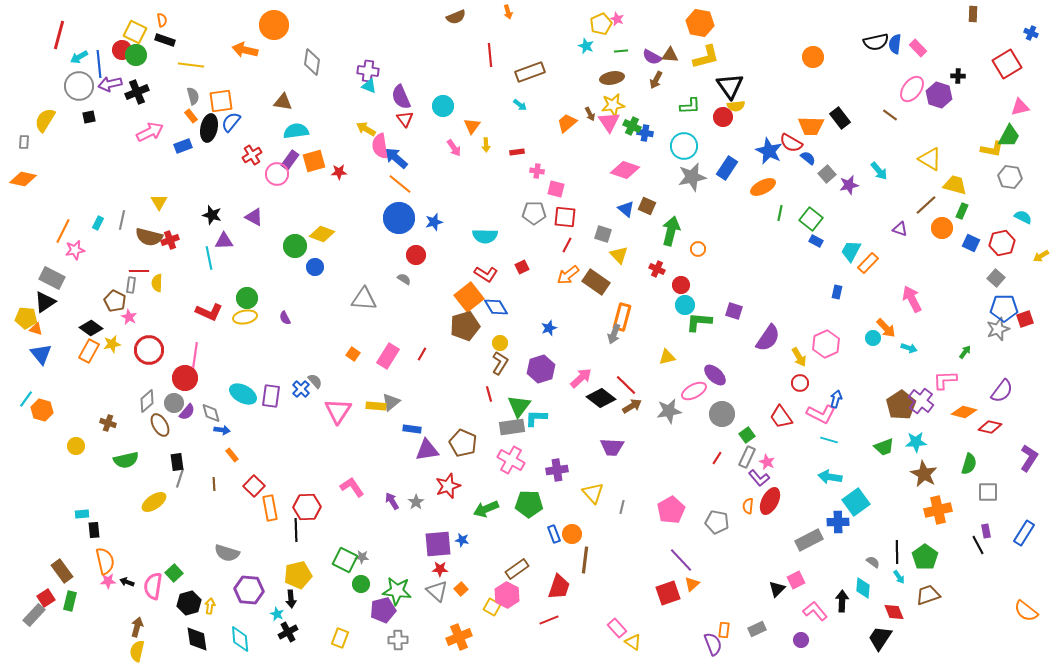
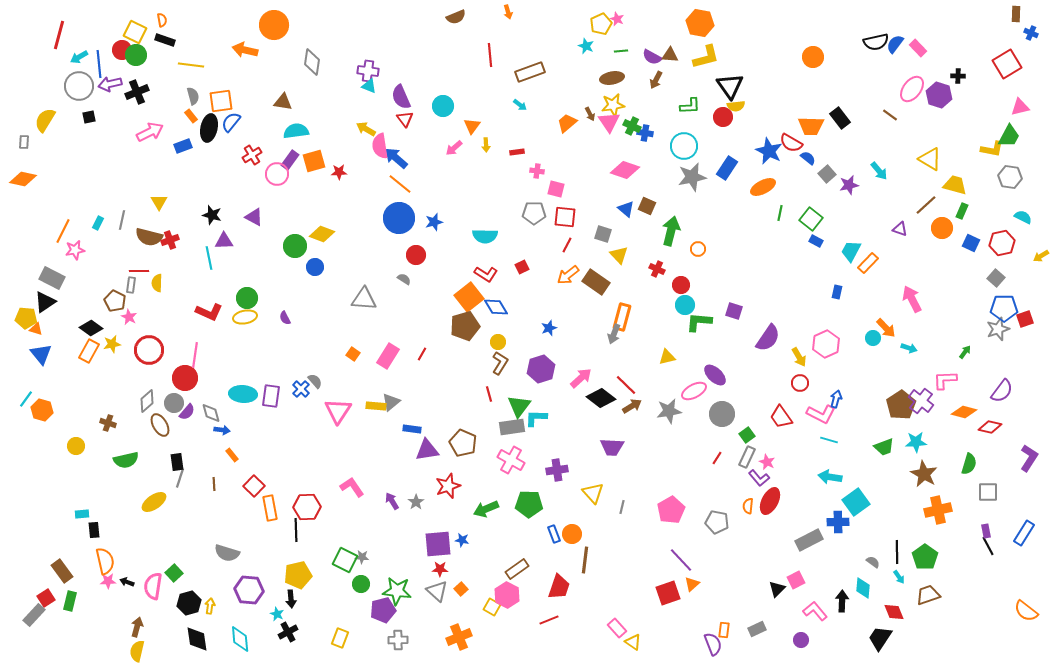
brown rectangle at (973, 14): moved 43 px right
blue semicircle at (895, 44): rotated 30 degrees clockwise
pink arrow at (454, 148): rotated 84 degrees clockwise
yellow circle at (500, 343): moved 2 px left, 1 px up
cyan ellipse at (243, 394): rotated 24 degrees counterclockwise
black line at (978, 545): moved 10 px right, 1 px down
